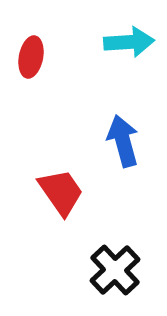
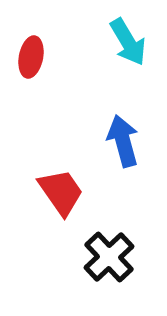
cyan arrow: moved 1 px left; rotated 63 degrees clockwise
black cross: moved 6 px left, 13 px up
